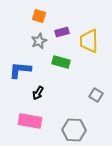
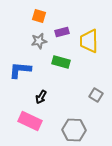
gray star: rotated 14 degrees clockwise
black arrow: moved 3 px right, 4 px down
pink rectangle: rotated 15 degrees clockwise
